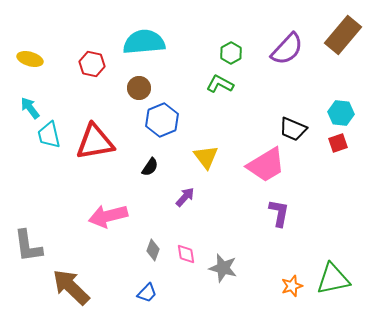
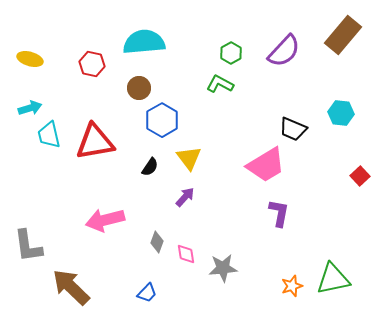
purple semicircle: moved 3 px left, 2 px down
cyan arrow: rotated 110 degrees clockwise
blue hexagon: rotated 8 degrees counterclockwise
red square: moved 22 px right, 33 px down; rotated 24 degrees counterclockwise
yellow triangle: moved 17 px left, 1 px down
pink arrow: moved 3 px left, 4 px down
gray diamond: moved 4 px right, 8 px up
gray star: rotated 20 degrees counterclockwise
